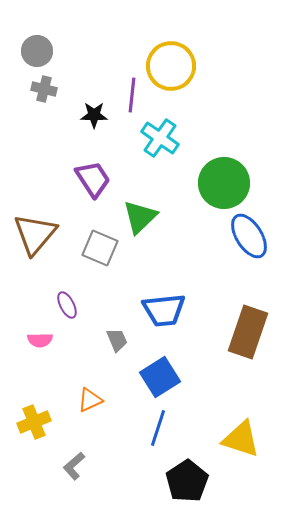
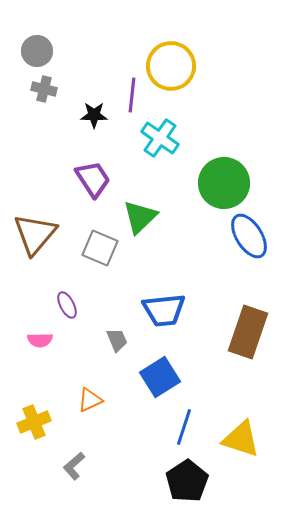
blue line: moved 26 px right, 1 px up
